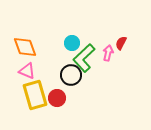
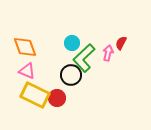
yellow rectangle: rotated 48 degrees counterclockwise
